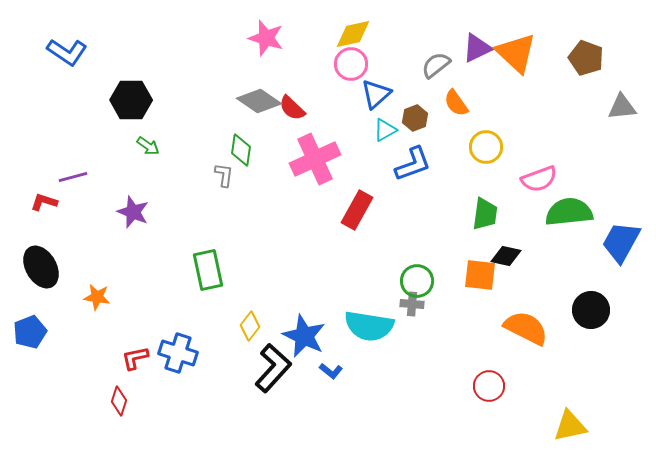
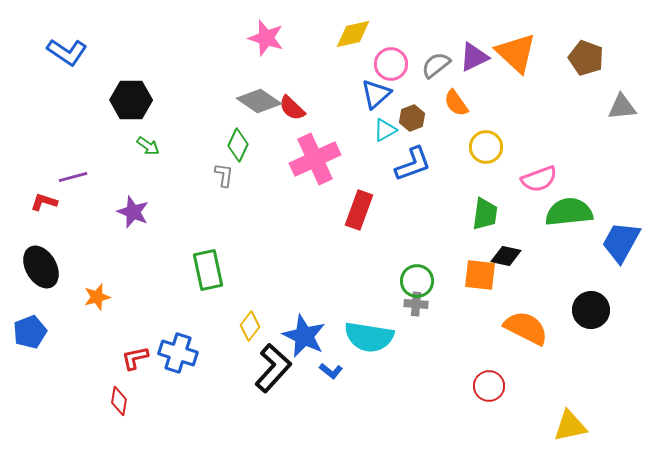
purple triangle at (477, 48): moved 3 px left, 9 px down
pink circle at (351, 64): moved 40 px right
brown hexagon at (415, 118): moved 3 px left
green diamond at (241, 150): moved 3 px left, 5 px up; rotated 16 degrees clockwise
red rectangle at (357, 210): moved 2 px right; rotated 9 degrees counterclockwise
orange star at (97, 297): rotated 24 degrees counterclockwise
gray cross at (412, 304): moved 4 px right
cyan semicircle at (369, 326): moved 11 px down
red diamond at (119, 401): rotated 8 degrees counterclockwise
